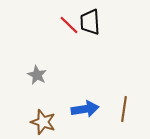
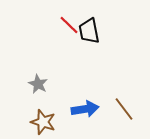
black trapezoid: moved 1 px left, 9 px down; rotated 8 degrees counterclockwise
gray star: moved 1 px right, 9 px down
brown line: rotated 45 degrees counterclockwise
